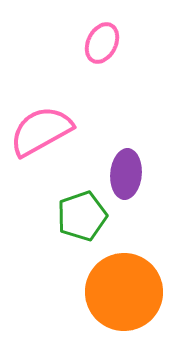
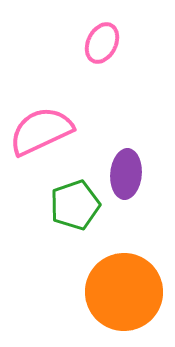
pink semicircle: rotated 4 degrees clockwise
green pentagon: moved 7 px left, 11 px up
